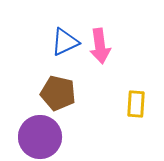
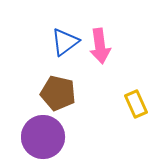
blue triangle: rotated 12 degrees counterclockwise
yellow rectangle: rotated 28 degrees counterclockwise
purple circle: moved 3 px right
